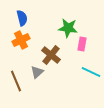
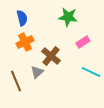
green star: moved 11 px up
orange cross: moved 4 px right, 2 px down
pink rectangle: moved 1 px right, 2 px up; rotated 48 degrees clockwise
brown cross: moved 1 px down
